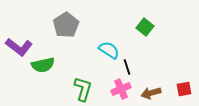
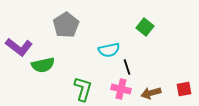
cyan semicircle: rotated 135 degrees clockwise
pink cross: rotated 36 degrees clockwise
